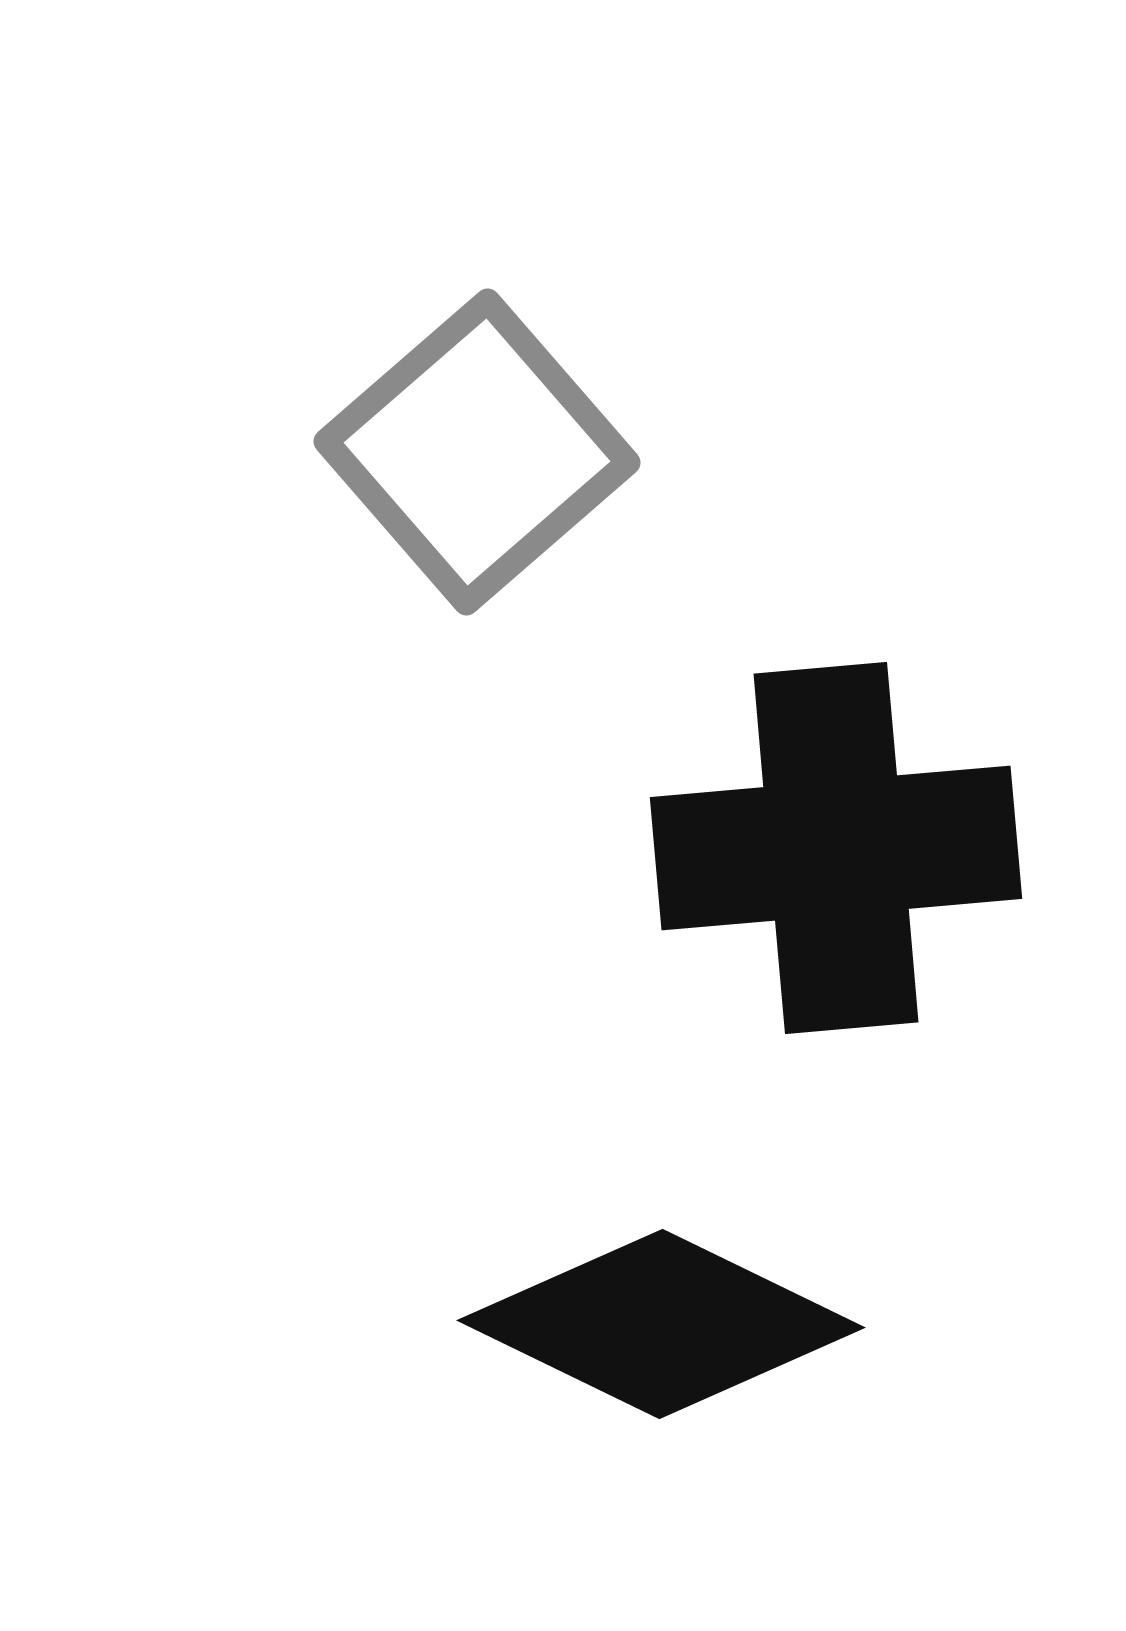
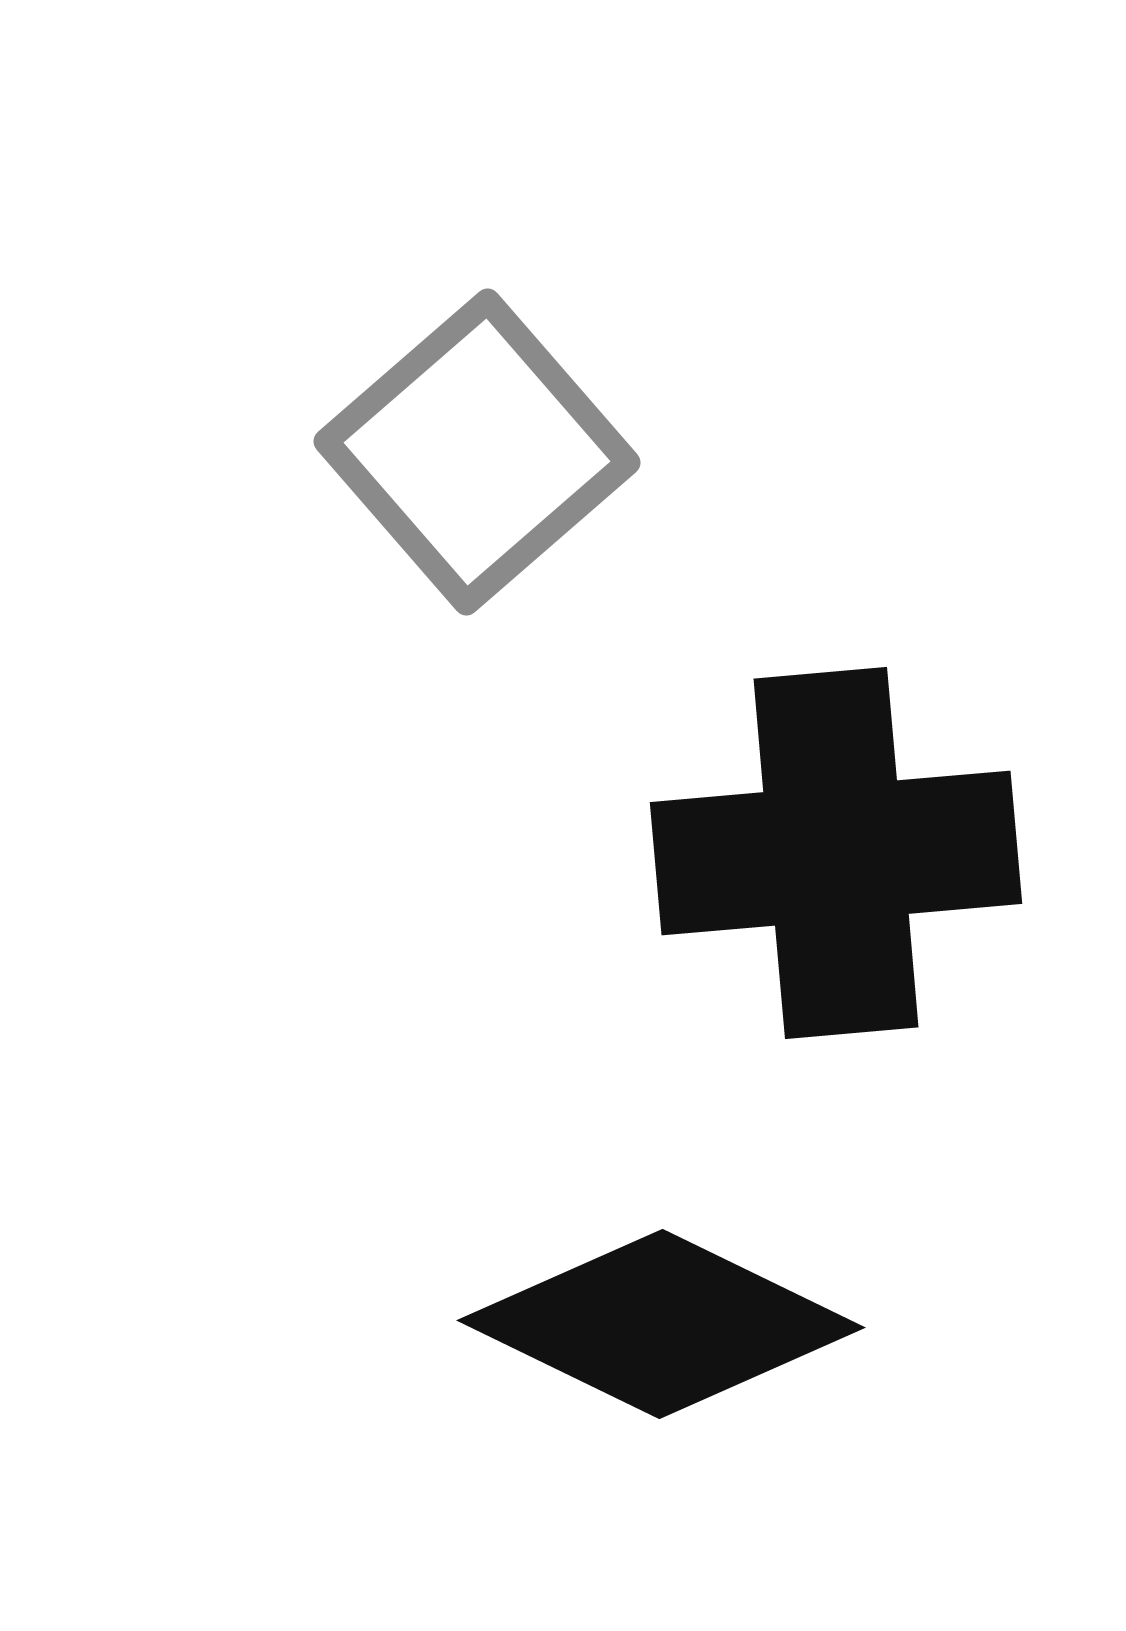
black cross: moved 5 px down
